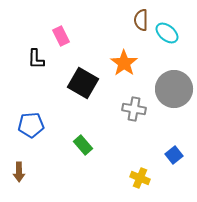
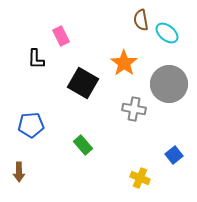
brown semicircle: rotated 10 degrees counterclockwise
gray circle: moved 5 px left, 5 px up
